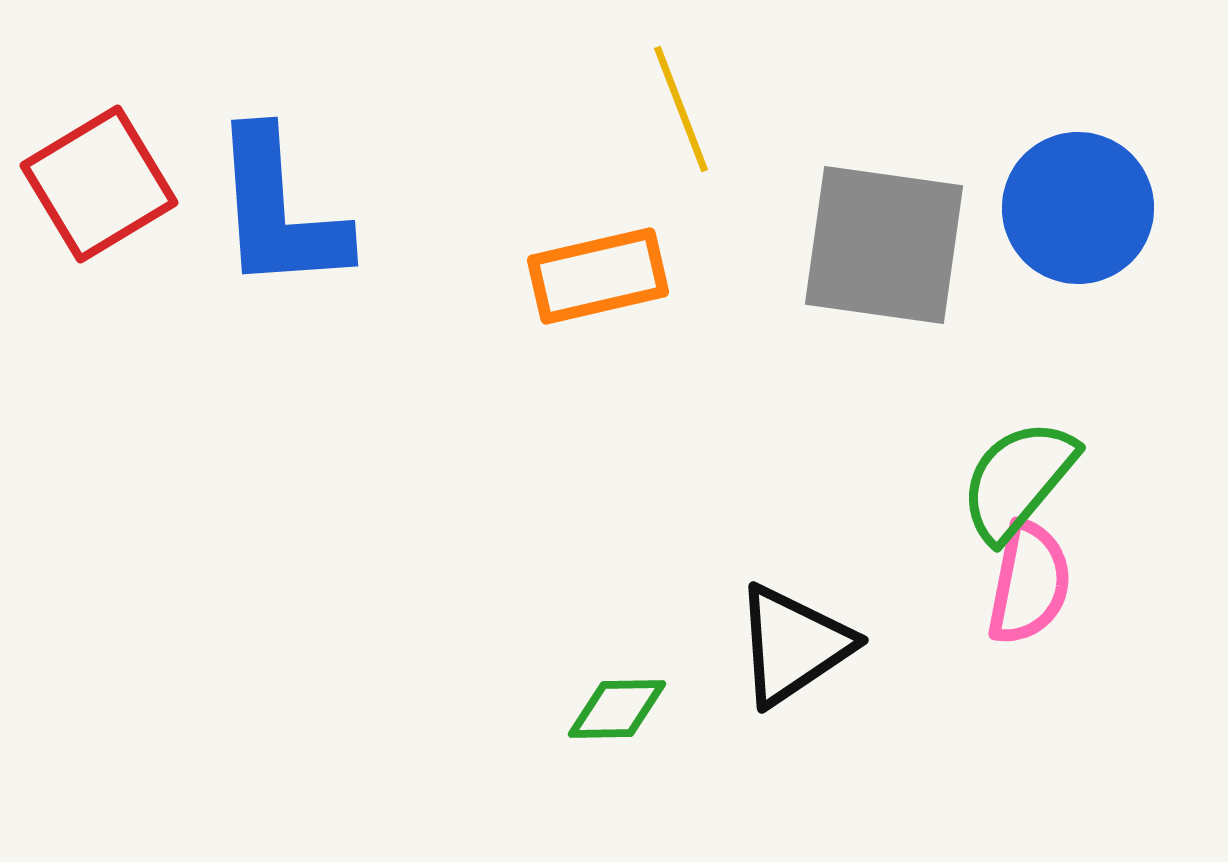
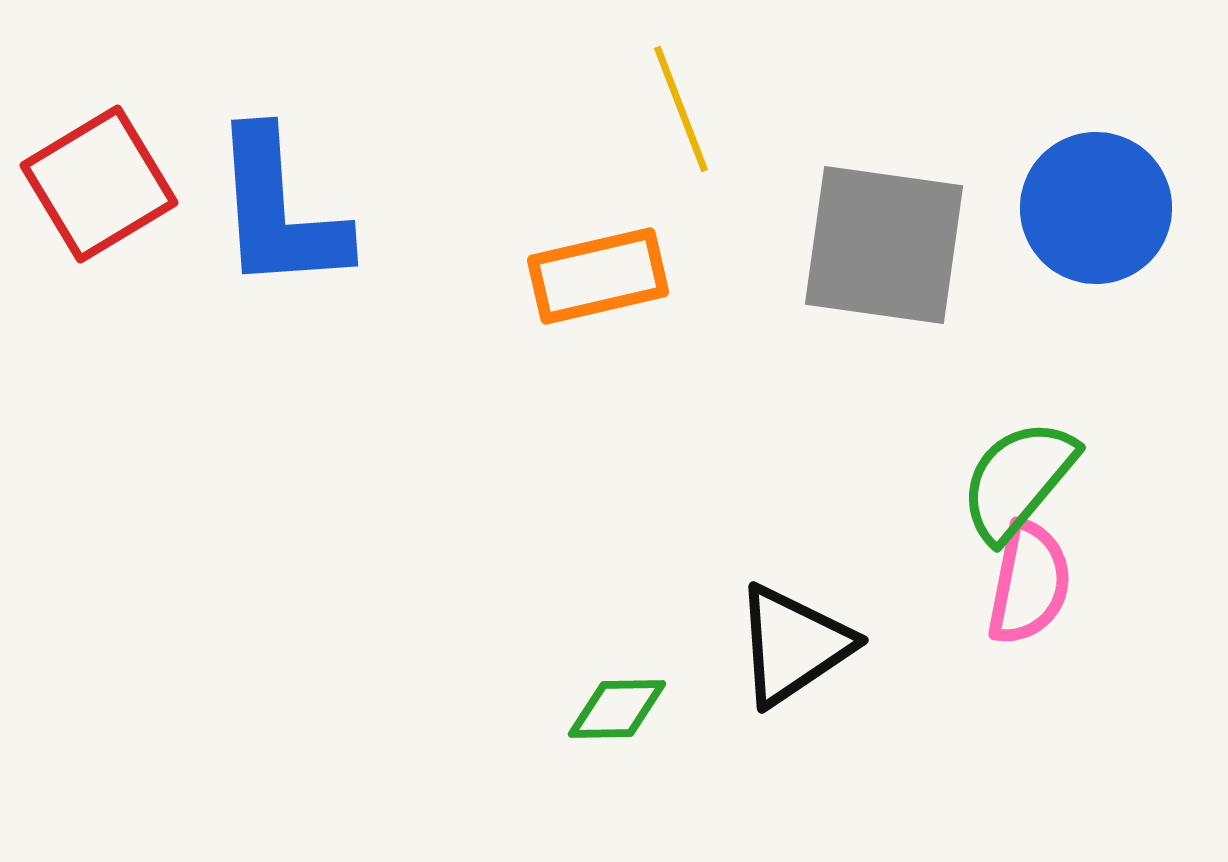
blue circle: moved 18 px right
